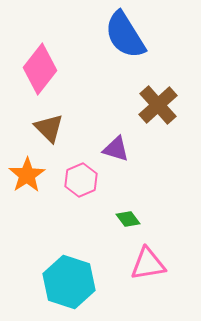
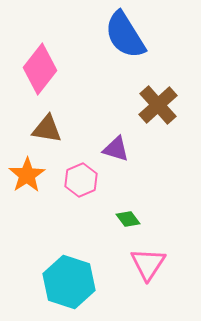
brown triangle: moved 2 px left, 1 px down; rotated 36 degrees counterclockwise
pink triangle: rotated 48 degrees counterclockwise
